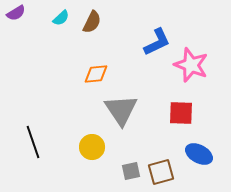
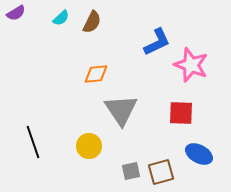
yellow circle: moved 3 px left, 1 px up
